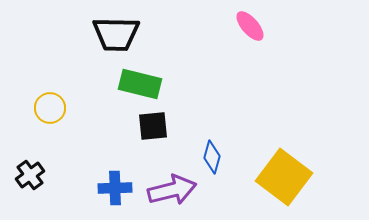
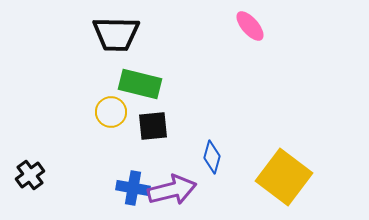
yellow circle: moved 61 px right, 4 px down
blue cross: moved 18 px right; rotated 12 degrees clockwise
